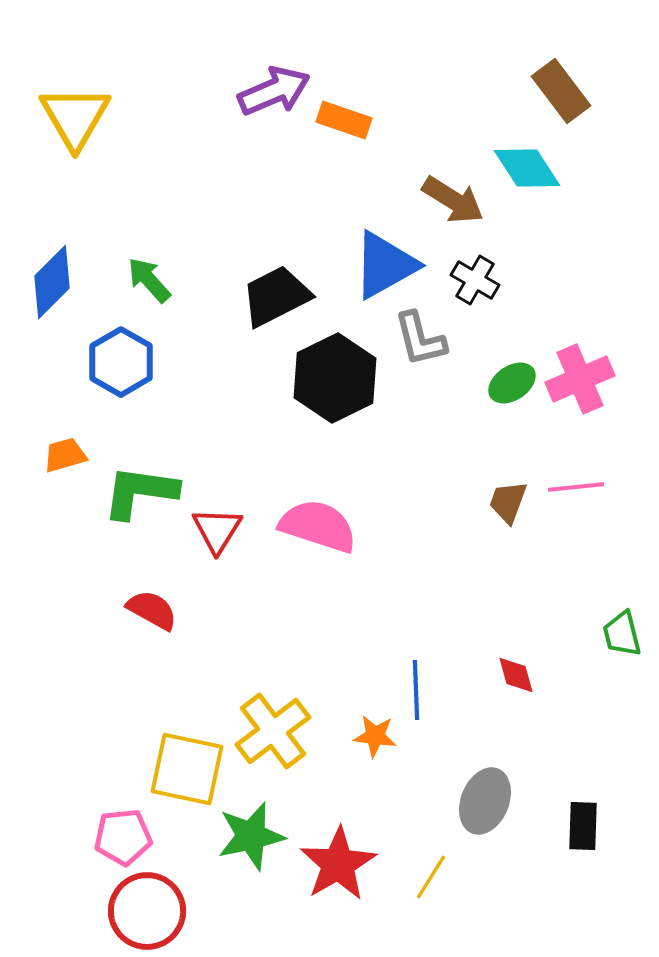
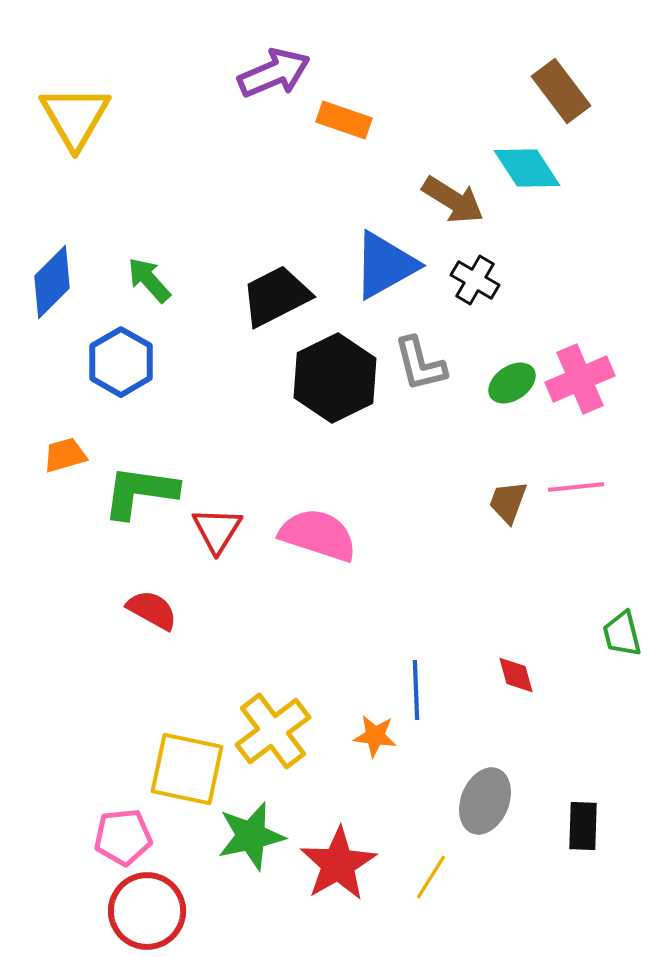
purple arrow: moved 18 px up
gray L-shape: moved 25 px down
pink semicircle: moved 9 px down
